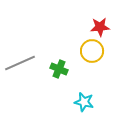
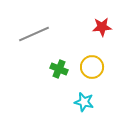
red star: moved 2 px right
yellow circle: moved 16 px down
gray line: moved 14 px right, 29 px up
